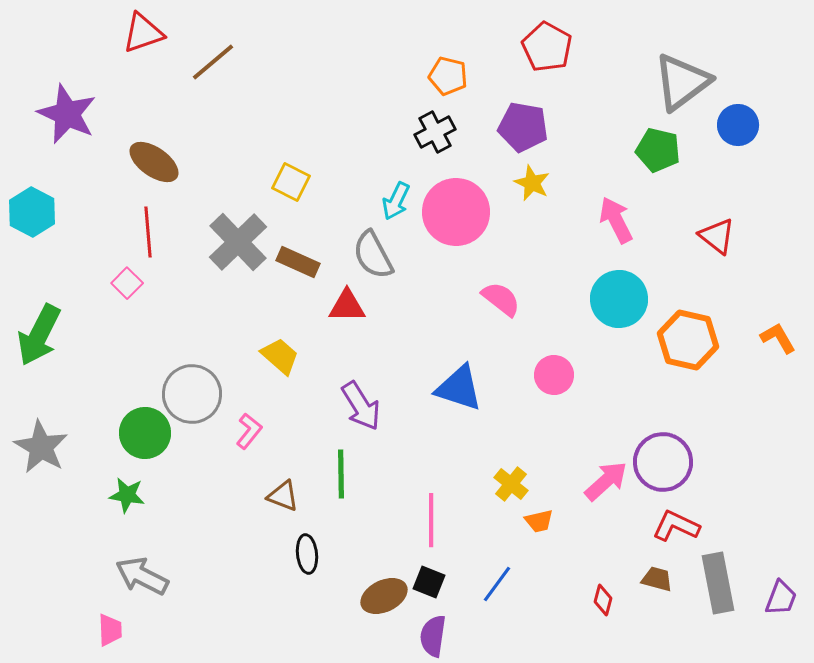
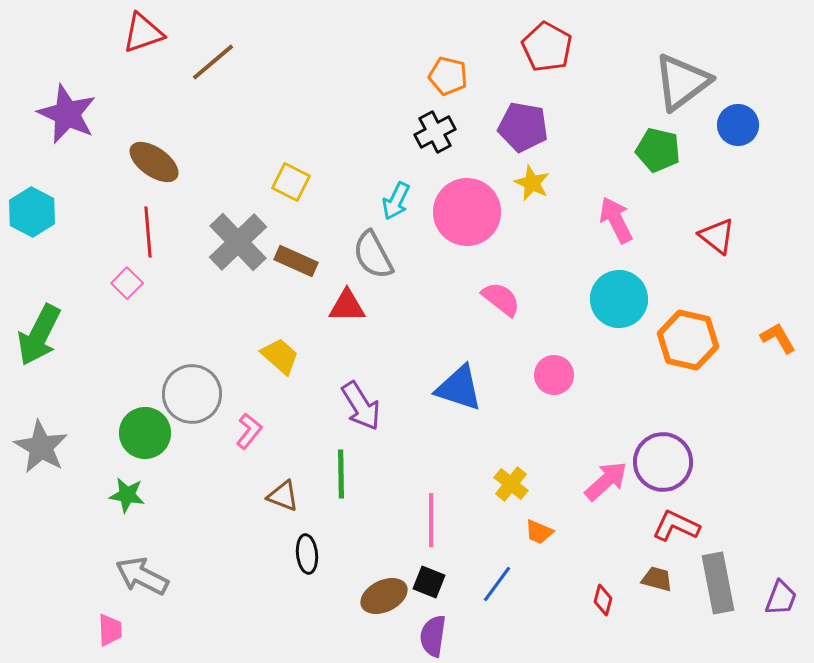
pink circle at (456, 212): moved 11 px right
brown rectangle at (298, 262): moved 2 px left, 1 px up
orange trapezoid at (539, 521): moved 11 px down; rotated 36 degrees clockwise
